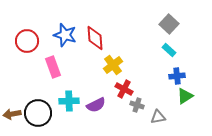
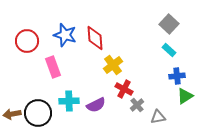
gray cross: rotated 32 degrees clockwise
